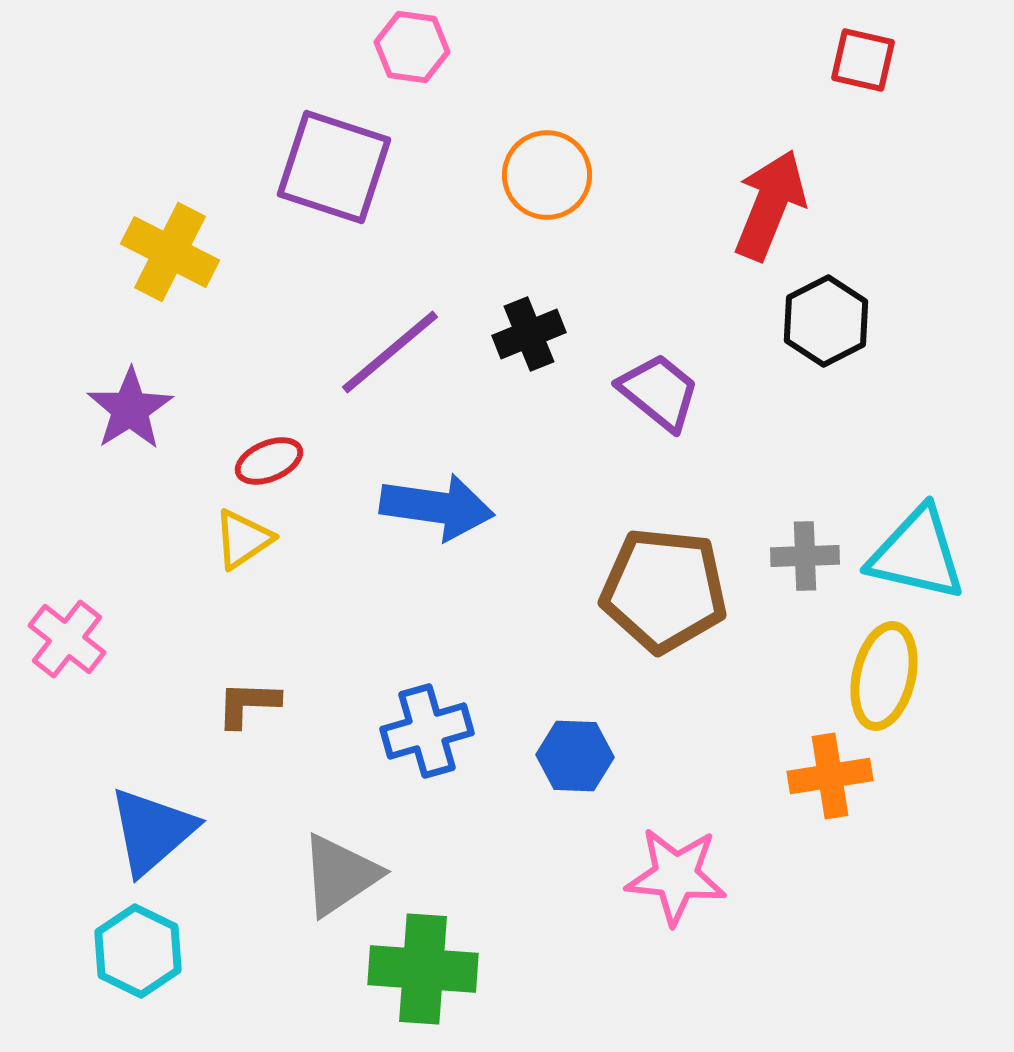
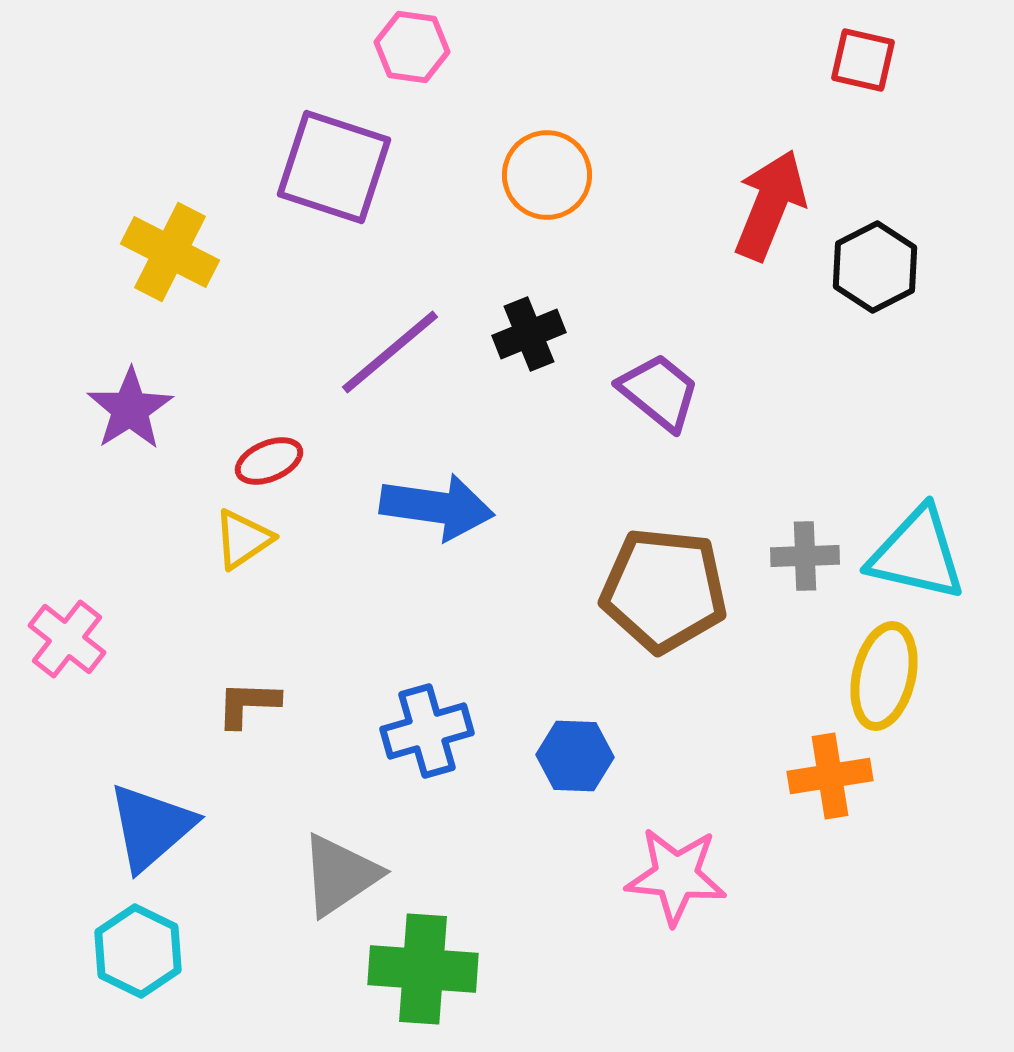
black hexagon: moved 49 px right, 54 px up
blue triangle: moved 1 px left, 4 px up
